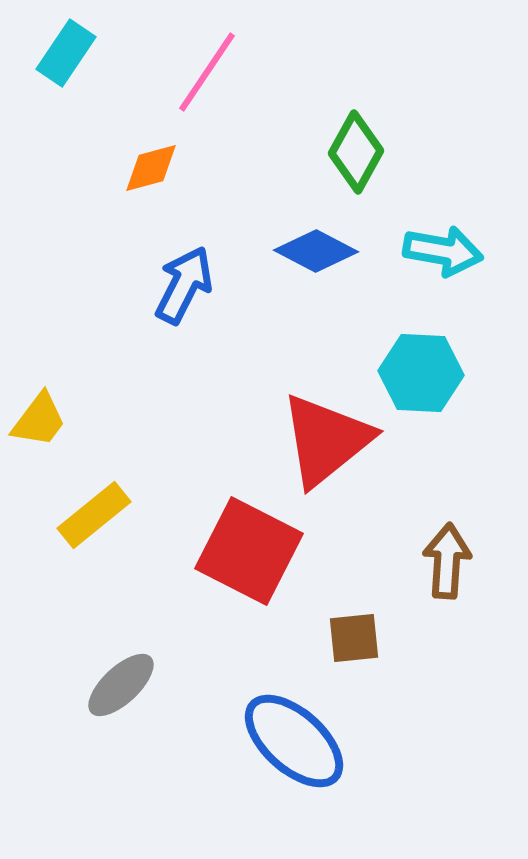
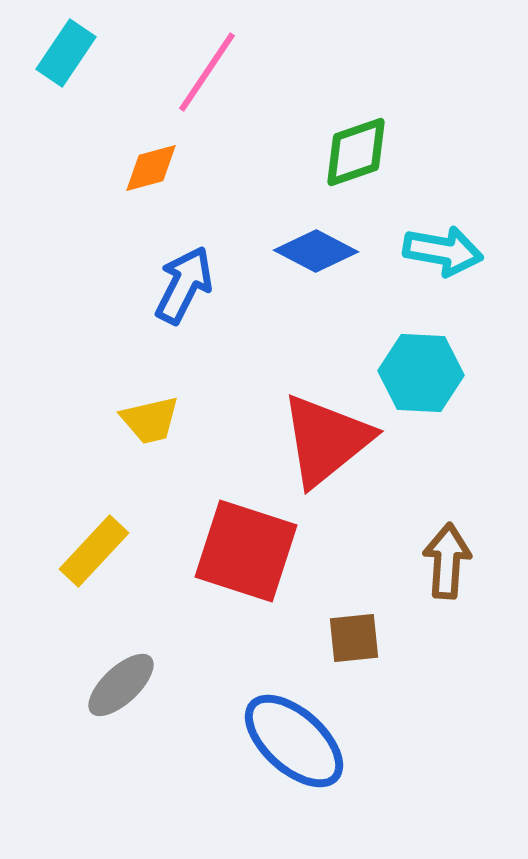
green diamond: rotated 42 degrees clockwise
yellow trapezoid: moved 111 px right; rotated 40 degrees clockwise
yellow rectangle: moved 36 px down; rotated 8 degrees counterclockwise
red square: moved 3 px left; rotated 9 degrees counterclockwise
